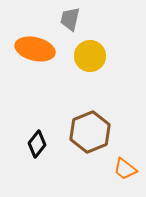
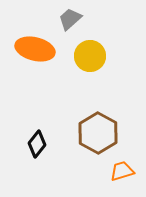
gray trapezoid: rotated 35 degrees clockwise
brown hexagon: moved 8 px right, 1 px down; rotated 9 degrees counterclockwise
orange trapezoid: moved 3 px left, 2 px down; rotated 125 degrees clockwise
